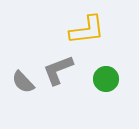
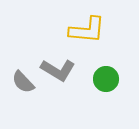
yellow L-shape: rotated 12 degrees clockwise
gray L-shape: rotated 128 degrees counterclockwise
